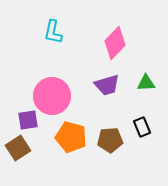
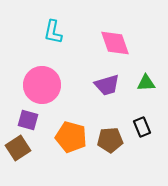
pink diamond: rotated 64 degrees counterclockwise
pink circle: moved 10 px left, 11 px up
purple square: rotated 25 degrees clockwise
